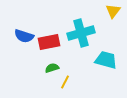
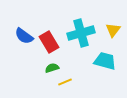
yellow triangle: moved 19 px down
blue semicircle: rotated 18 degrees clockwise
red rectangle: rotated 70 degrees clockwise
cyan trapezoid: moved 1 px left, 1 px down
yellow line: rotated 40 degrees clockwise
